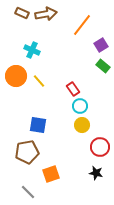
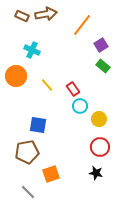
brown rectangle: moved 3 px down
yellow line: moved 8 px right, 4 px down
yellow circle: moved 17 px right, 6 px up
